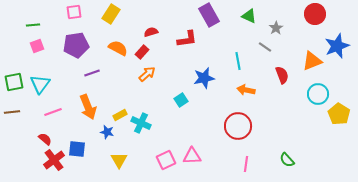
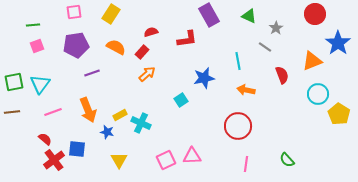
blue star at (337, 46): moved 1 px right, 3 px up; rotated 15 degrees counterclockwise
orange semicircle at (118, 48): moved 2 px left, 1 px up
orange arrow at (88, 107): moved 3 px down
